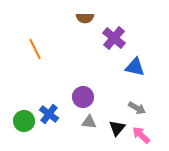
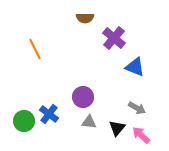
blue triangle: rotated 10 degrees clockwise
